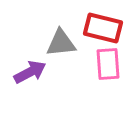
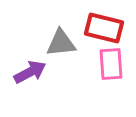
red rectangle: moved 1 px right
pink rectangle: moved 3 px right
